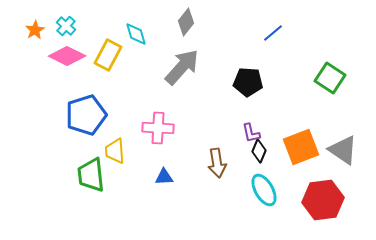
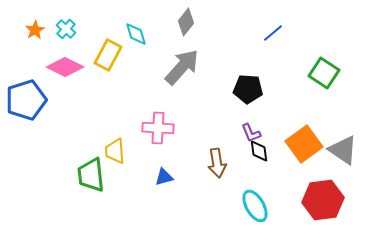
cyan cross: moved 3 px down
pink diamond: moved 2 px left, 11 px down
green square: moved 6 px left, 5 px up
black pentagon: moved 7 px down
blue pentagon: moved 60 px left, 15 px up
purple L-shape: rotated 10 degrees counterclockwise
orange square: moved 3 px right, 3 px up; rotated 15 degrees counterclockwise
black diamond: rotated 30 degrees counterclockwise
blue triangle: rotated 12 degrees counterclockwise
cyan ellipse: moved 9 px left, 16 px down
